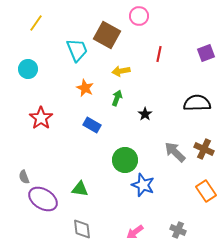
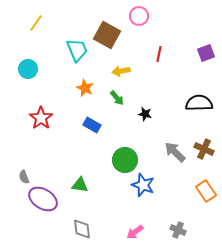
green arrow: rotated 119 degrees clockwise
black semicircle: moved 2 px right
black star: rotated 24 degrees counterclockwise
green triangle: moved 4 px up
